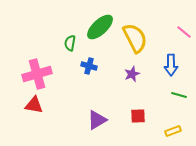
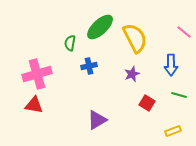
blue cross: rotated 28 degrees counterclockwise
red square: moved 9 px right, 13 px up; rotated 35 degrees clockwise
